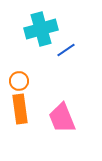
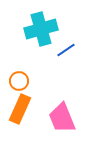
orange rectangle: rotated 32 degrees clockwise
